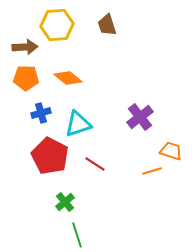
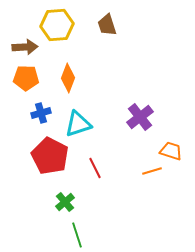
orange diamond: rotated 72 degrees clockwise
red line: moved 4 px down; rotated 30 degrees clockwise
